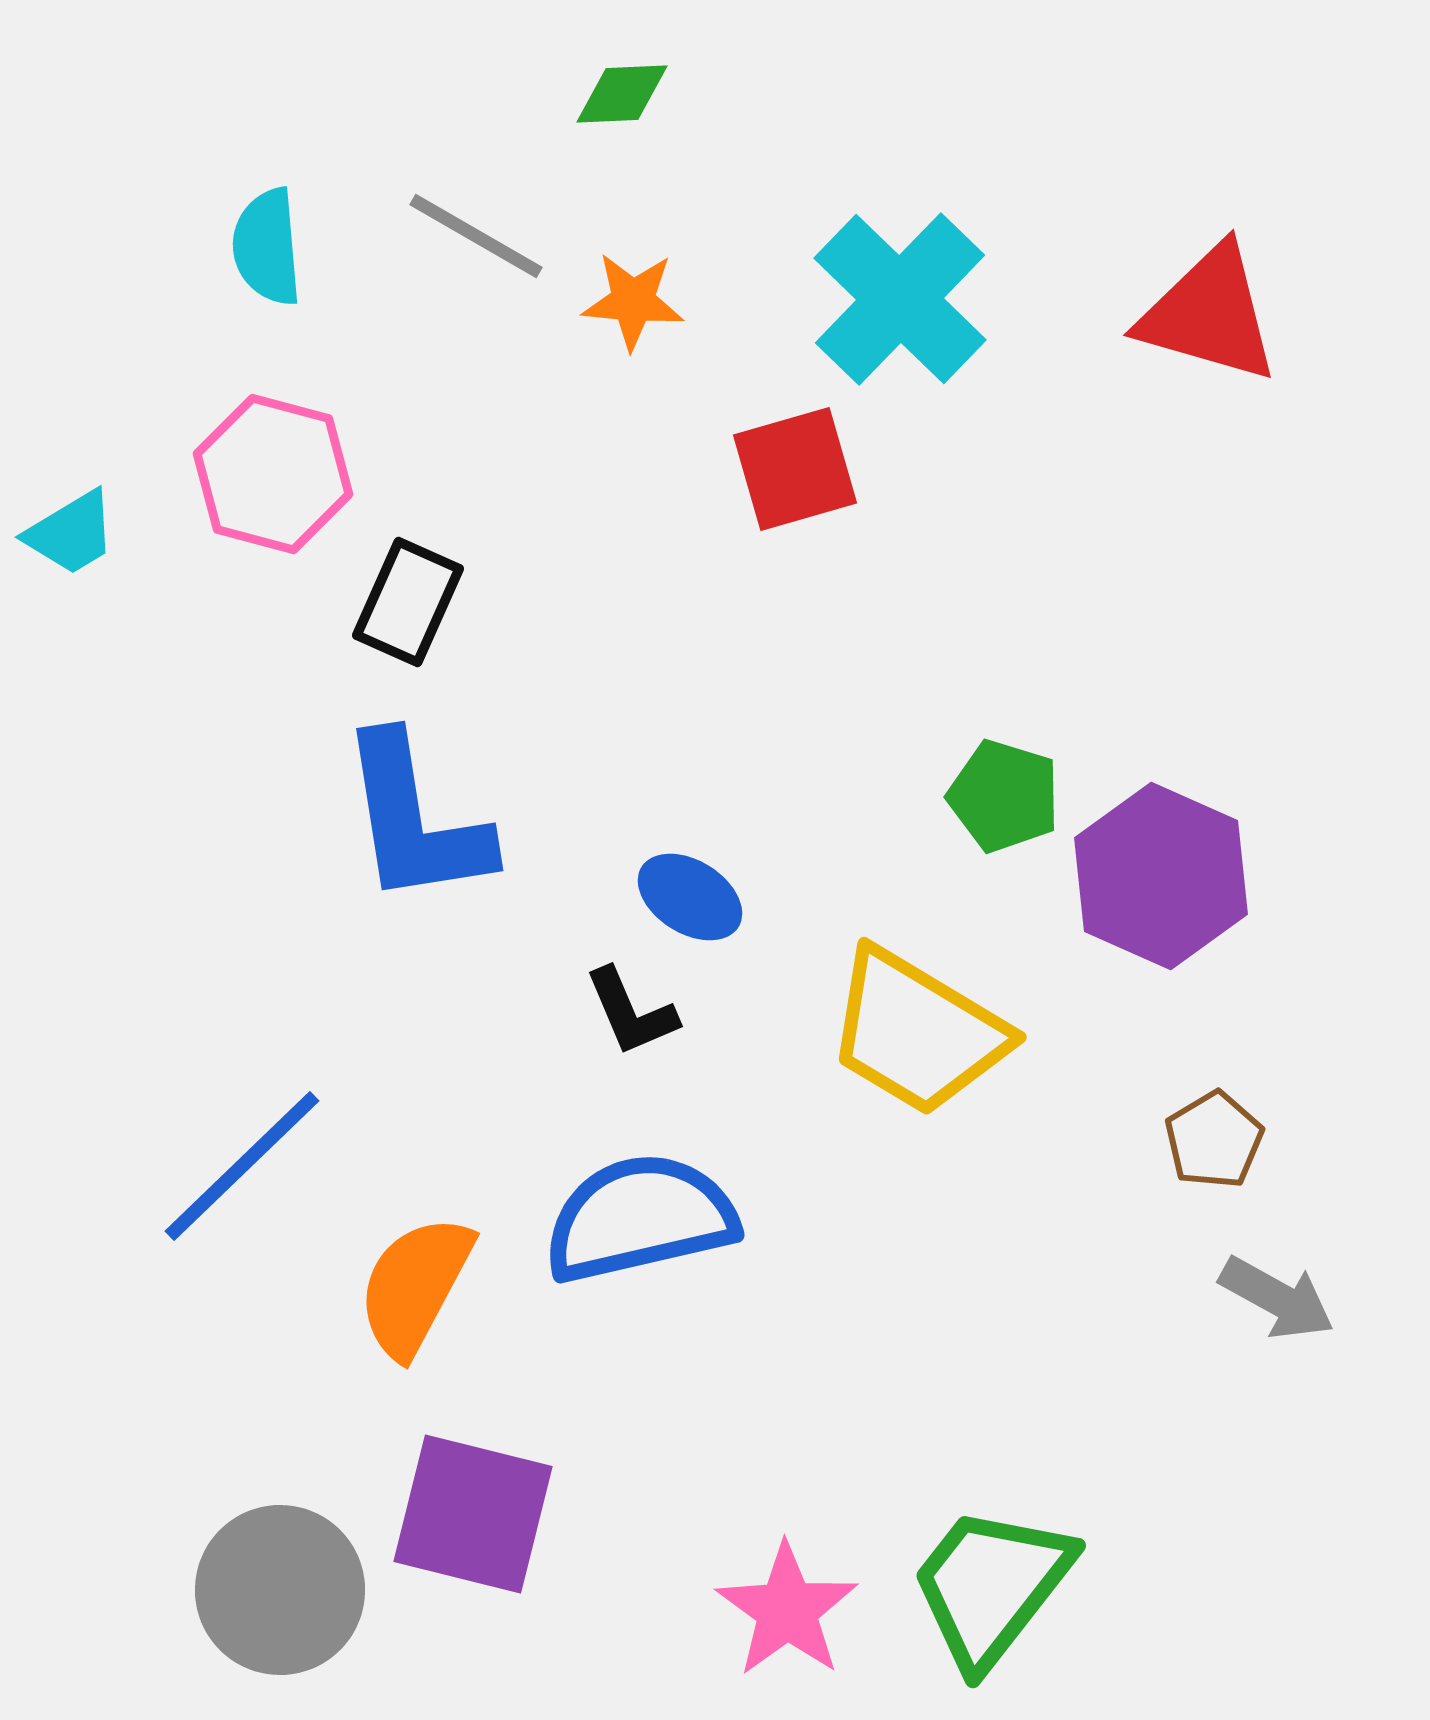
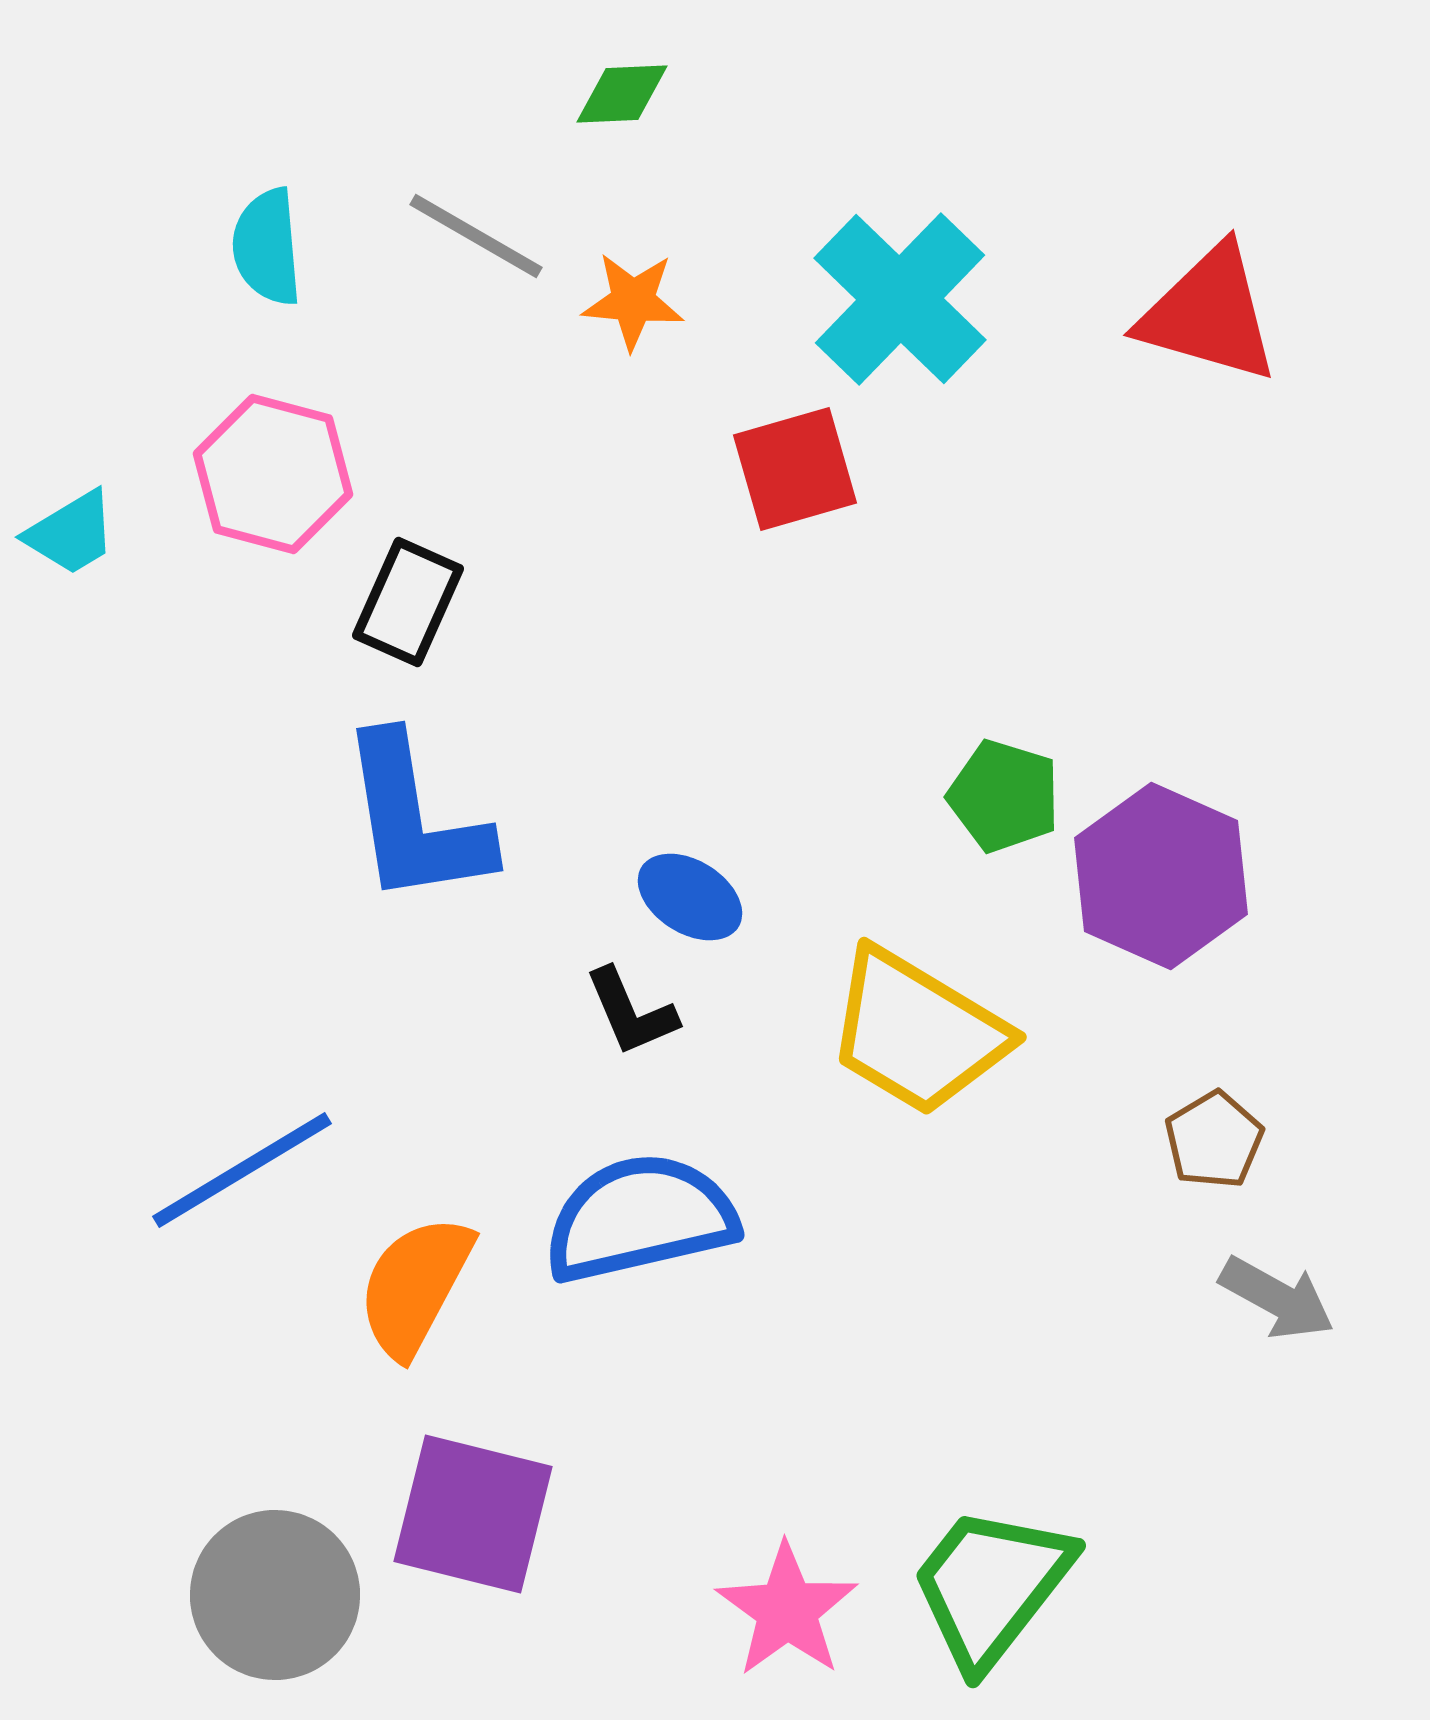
blue line: moved 4 px down; rotated 13 degrees clockwise
gray circle: moved 5 px left, 5 px down
